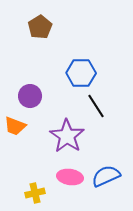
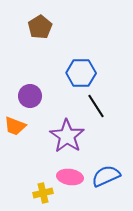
yellow cross: moved 8 px right
